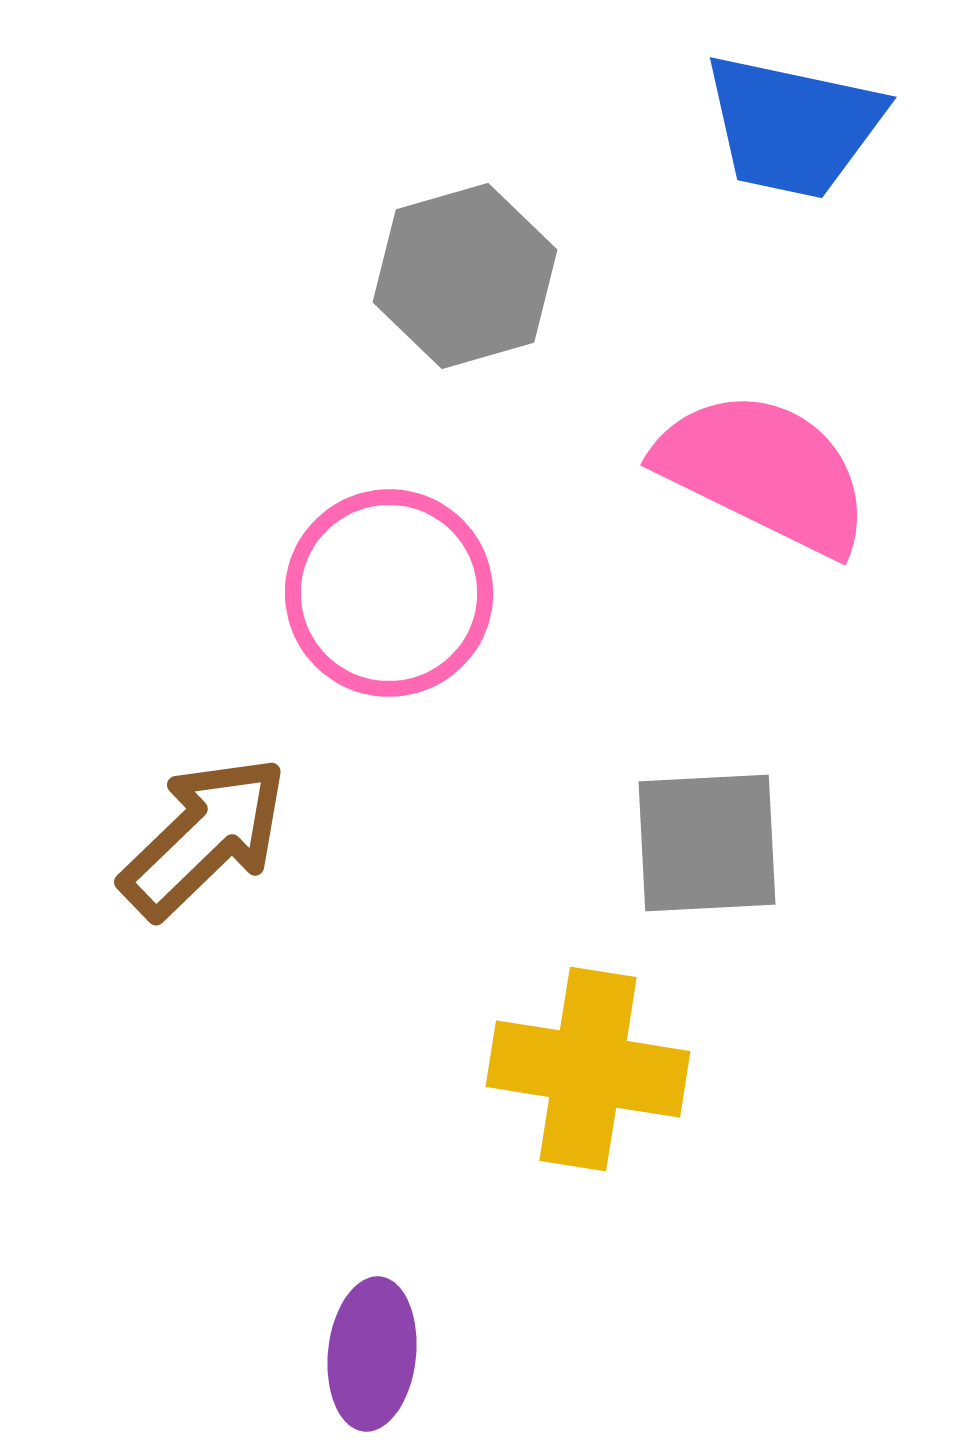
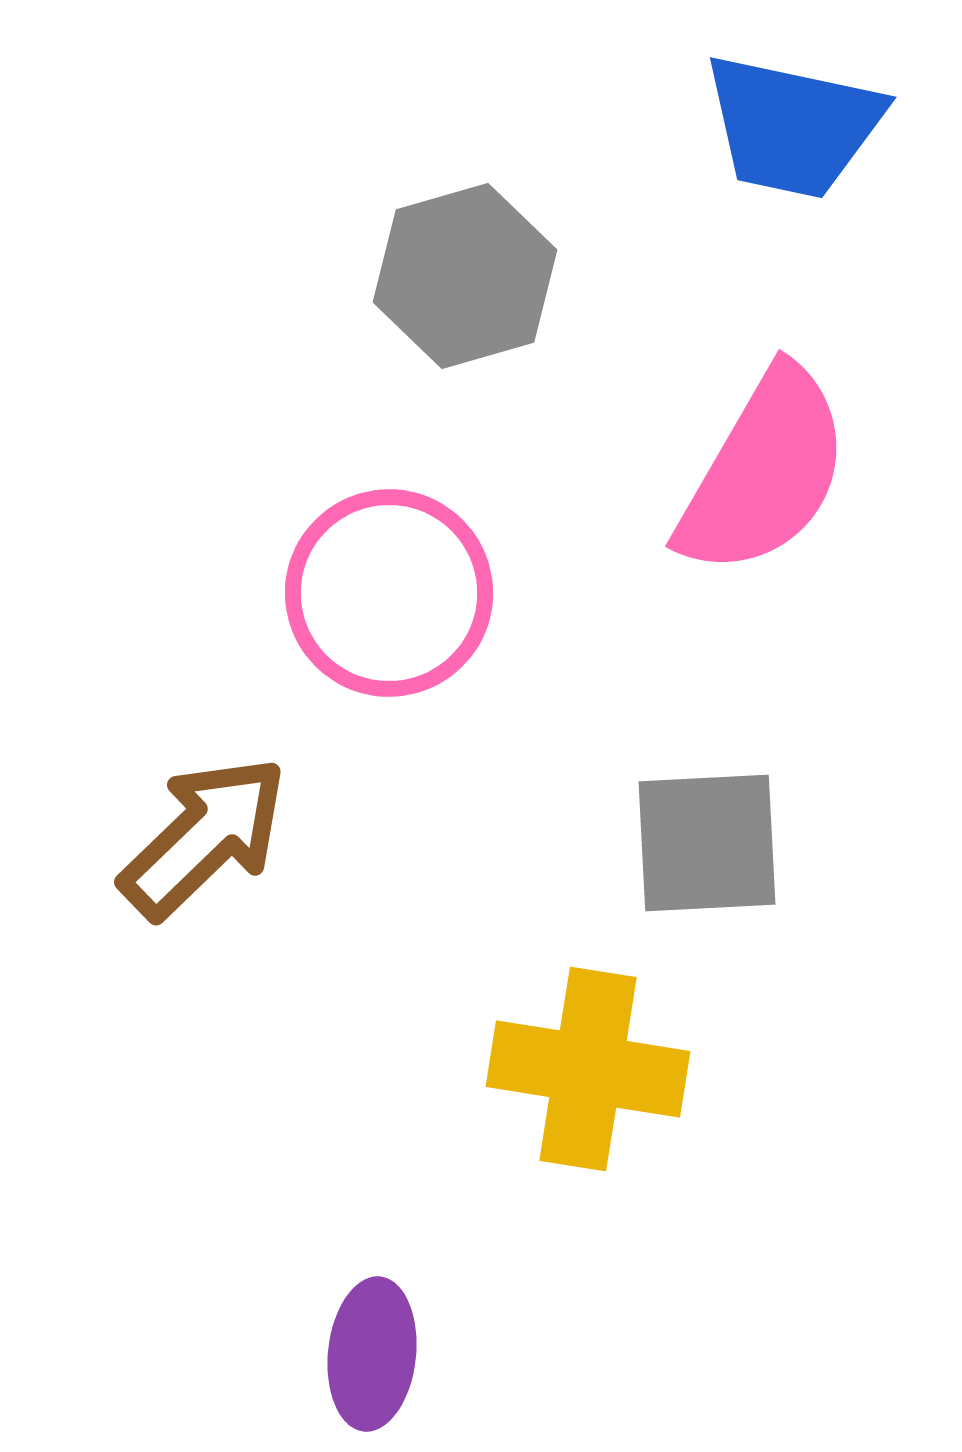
pink semicircle: rotated 94 degrees clockwise
